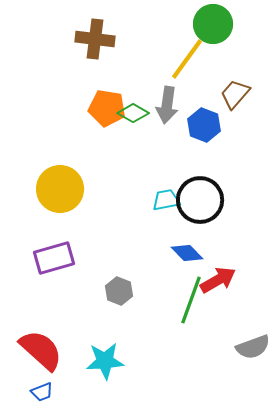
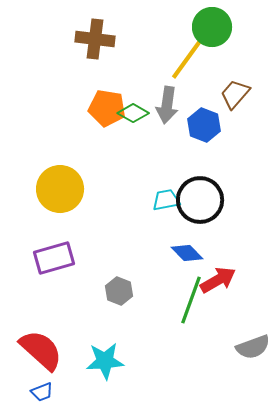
green circle: moved 1 px left, 3 px down
